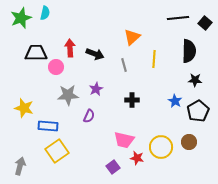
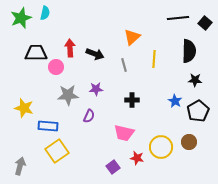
purple star: rotated 24 degrees clockwise
pink trapezoid: moved 7 px up
